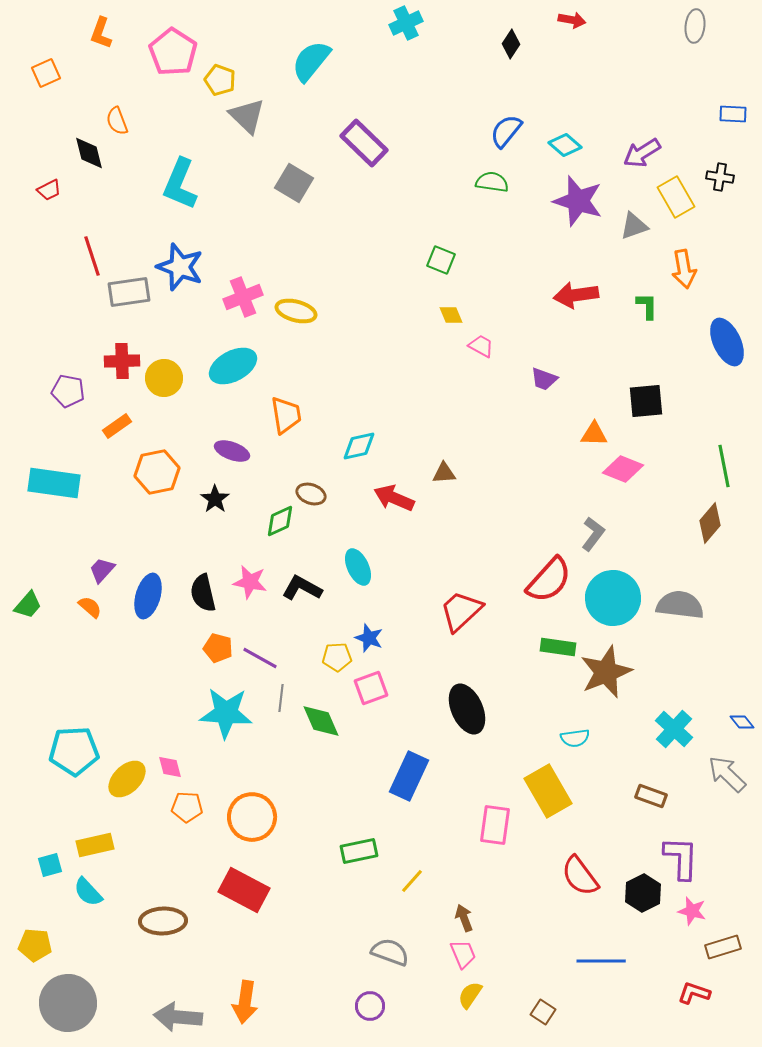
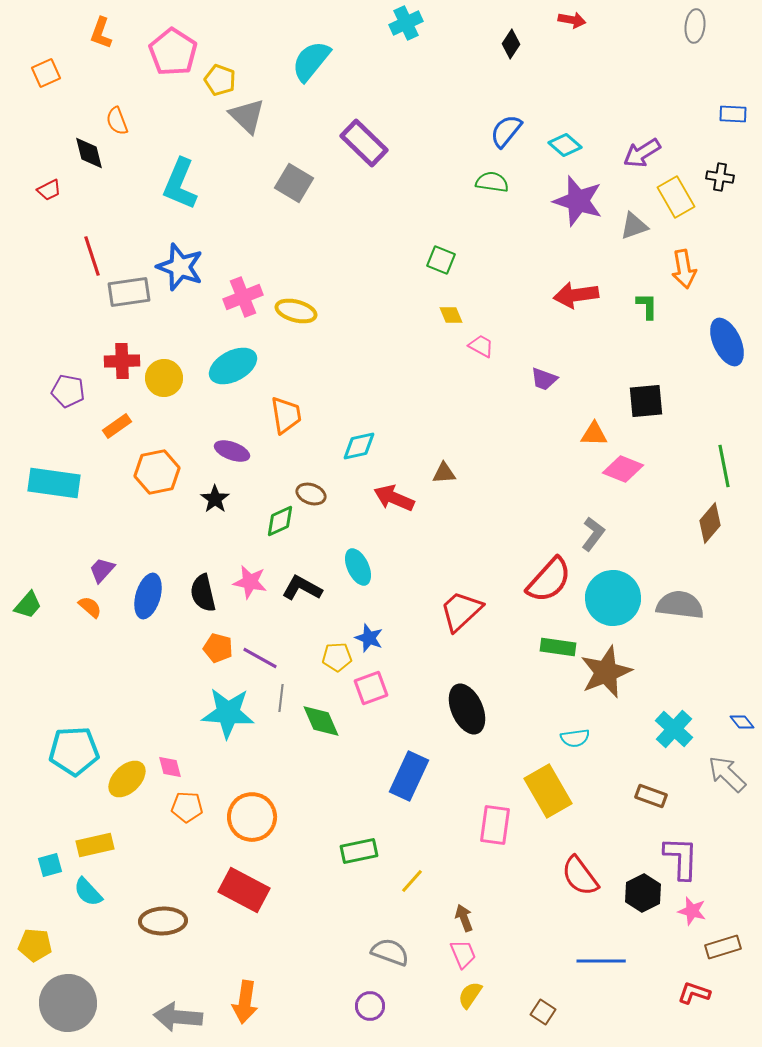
cyan star at (226, 713): moved 2 px right
